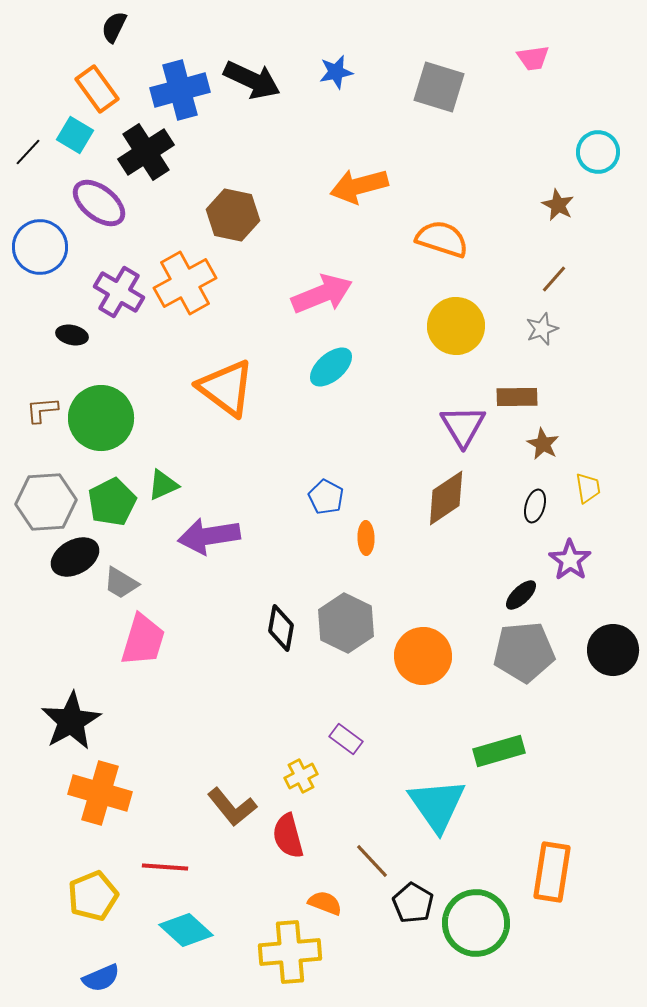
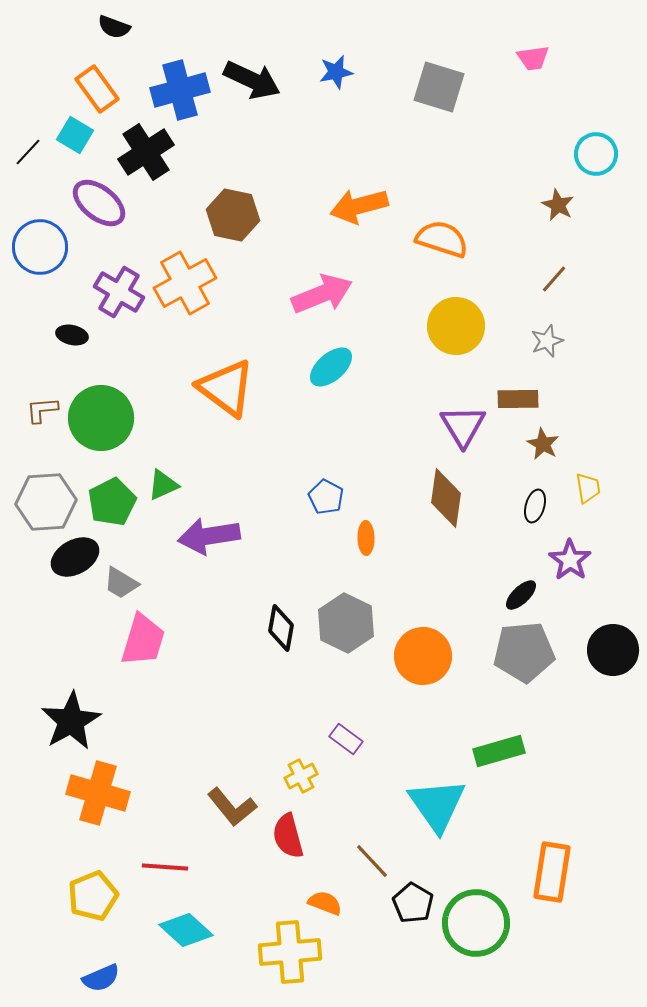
black semicircle at (114, 27): rotated 96 degrees counterclockwise
cyan circle at (598, 152): moved 2 px left, 2 px down
orange arrow at (359, 186): moved 20 px down
gray star at (542, 329): moved 5 px right, 12 px down
brown rectangle at (517, 397): moved 1 px right, 2 px down
brown diamond at (446, 498): rotated 48 degrees counterclockwise
orange cross at (100, 793): moved 2 px left
